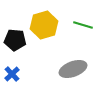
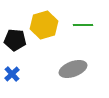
green line: rotated 18 degrees counterclockwise
